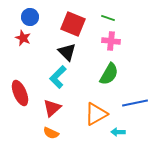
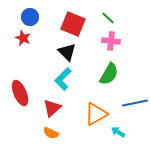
green line: rotated 24 degrees clockwise
cyan L-shape: moved 5 px right, 2 px down
cyan arrow: rotated 32 degrees clockwise
